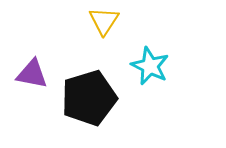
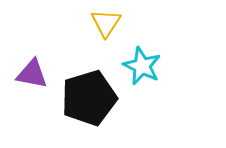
yellow triangle: moved 2 px right, 2 px down
cyan star: moved 8 px left
